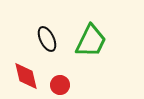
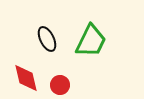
red diamond: moved 2 px down
